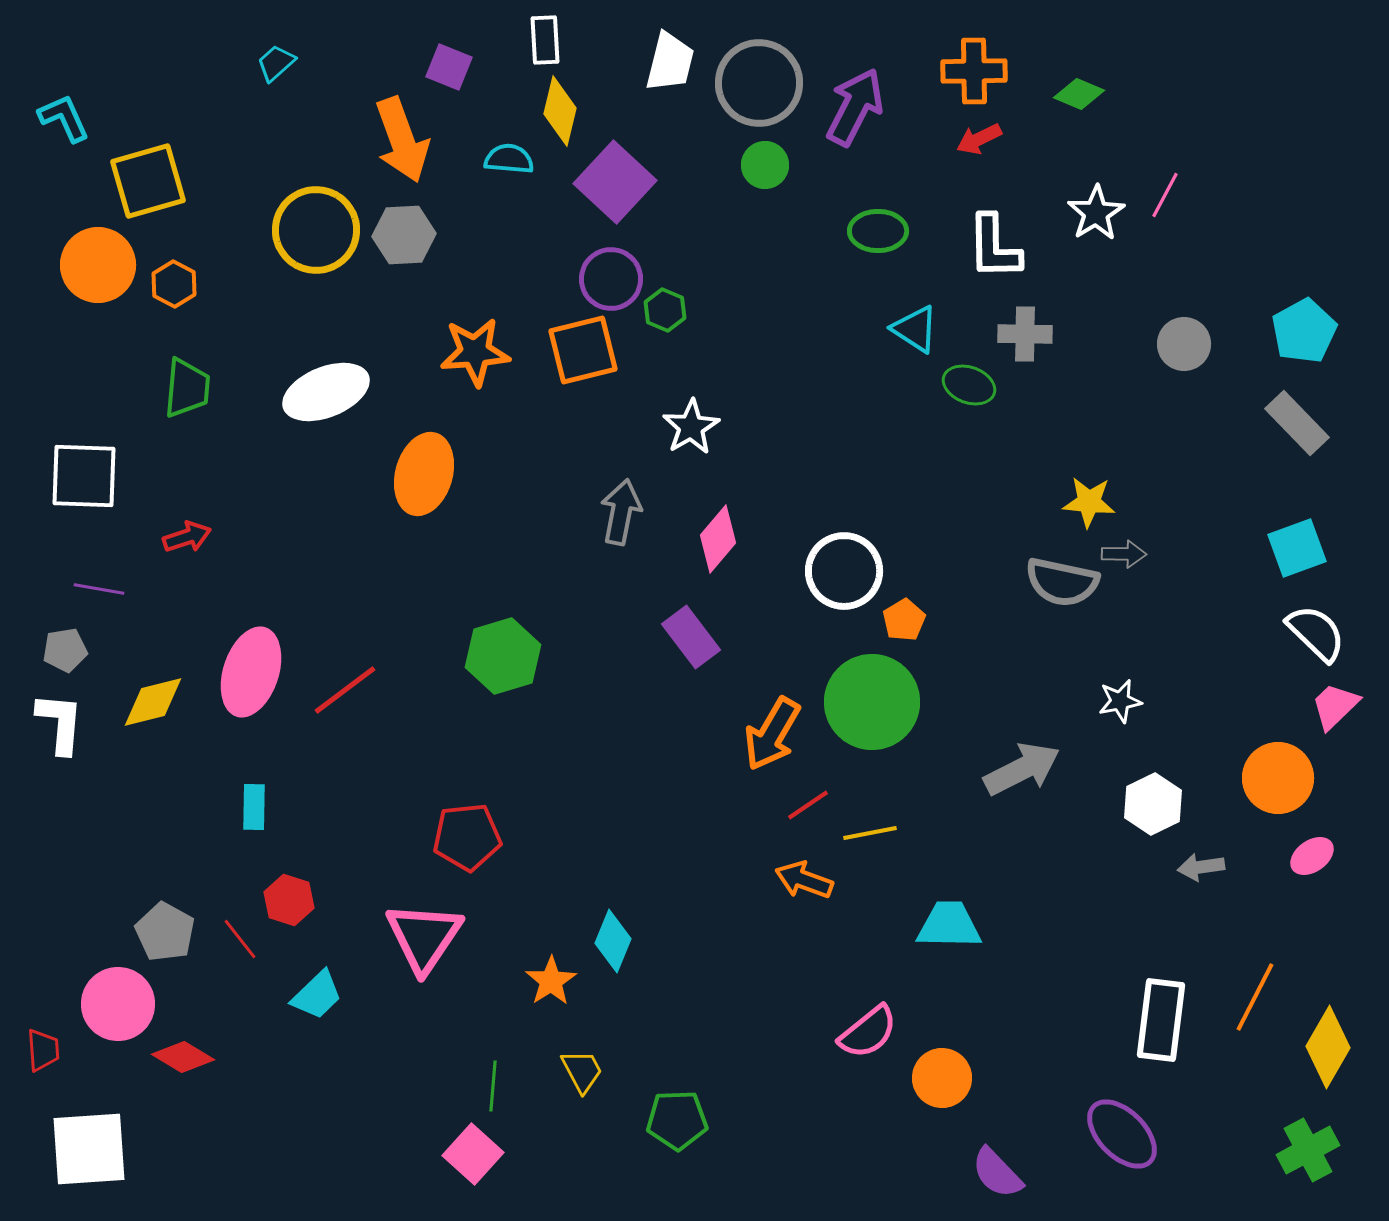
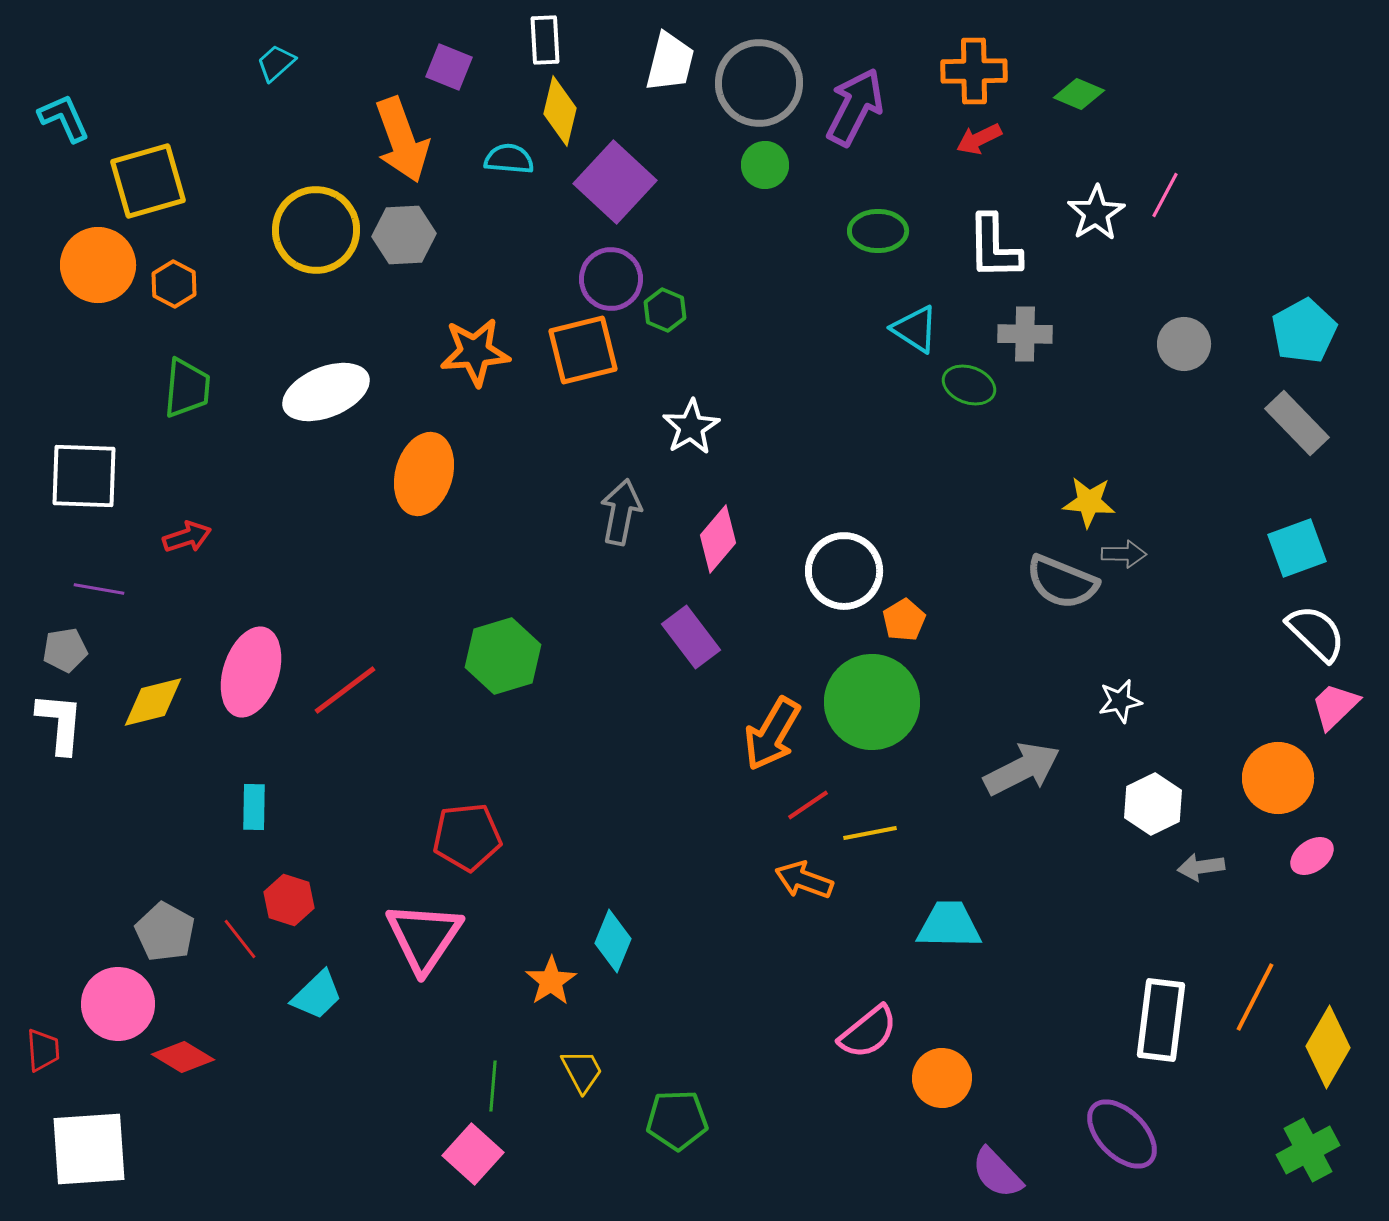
gray semicircle at (1062, 582): rotated 10 degrees clockwise
